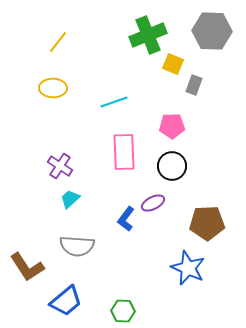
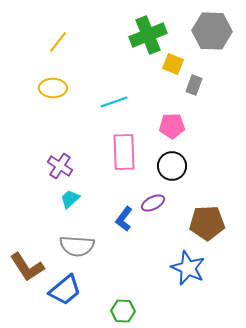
blue L-shape: moved 2 px left
blue trapezoid: moved 1 px left, 11 px up
